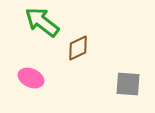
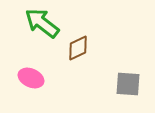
green arrow: moved 1 px down
